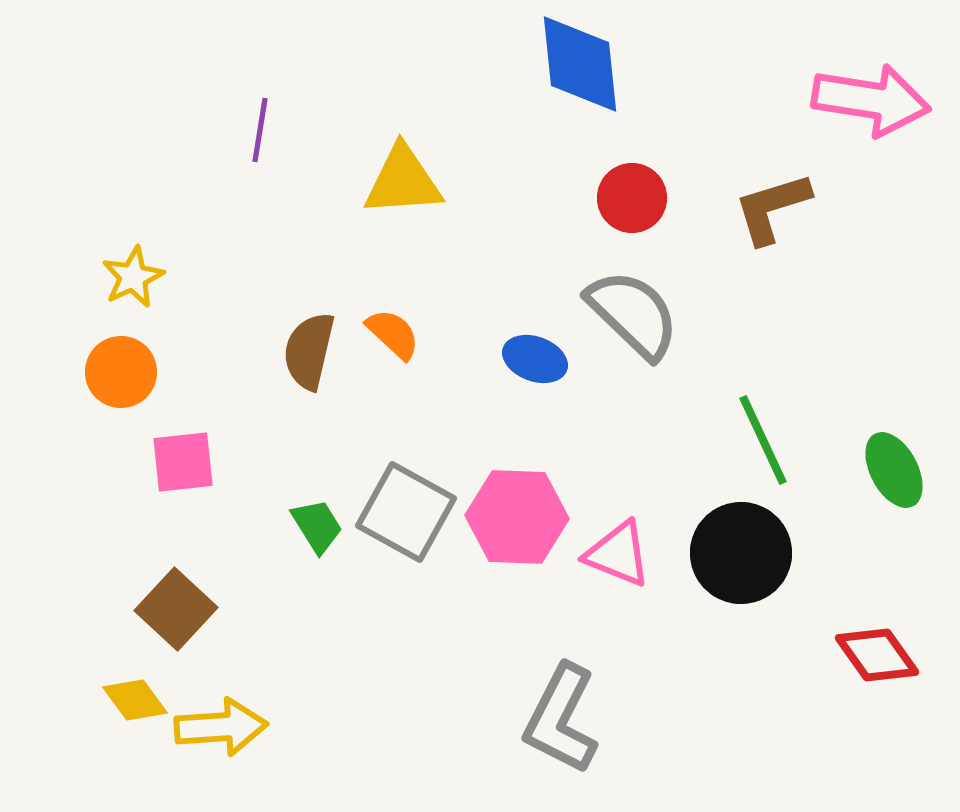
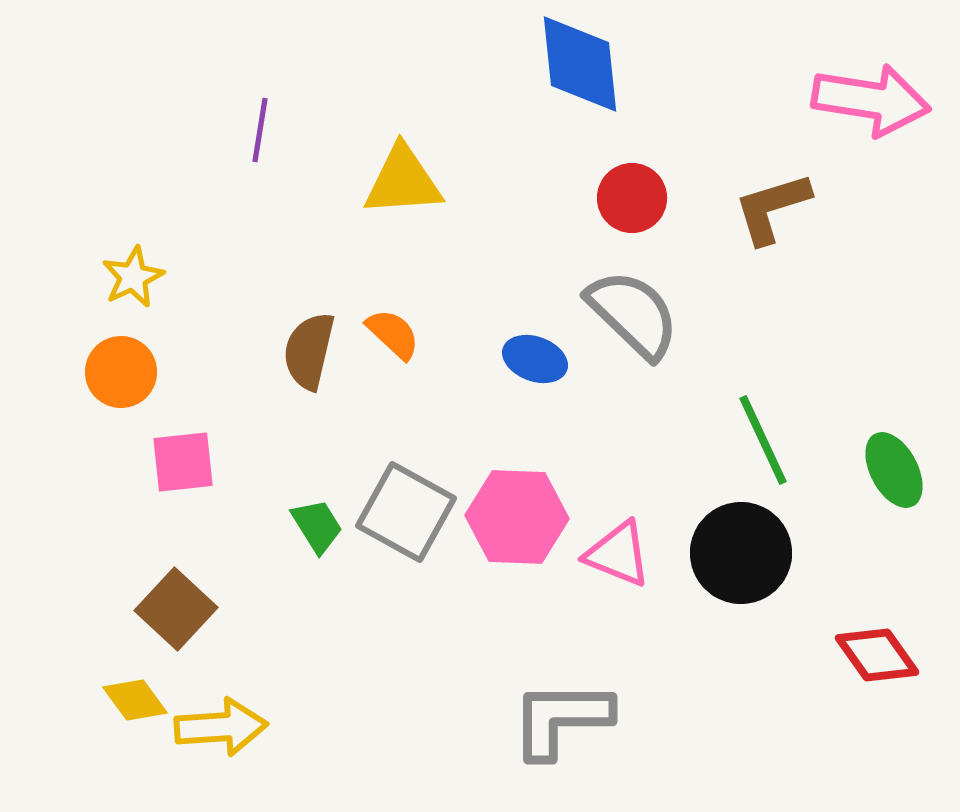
gray L-shape: rotated 63 degrees clockwise
